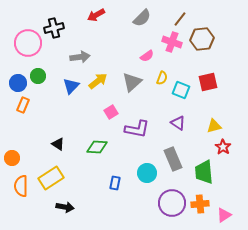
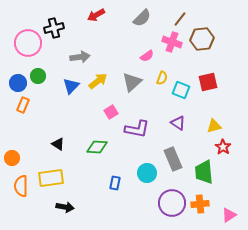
yellow rectangle: rotated 25 degrees clockwise
pink triangle: moved 5 px right
